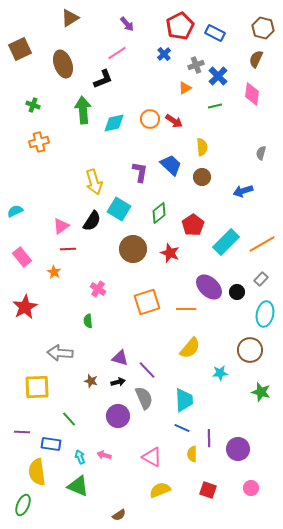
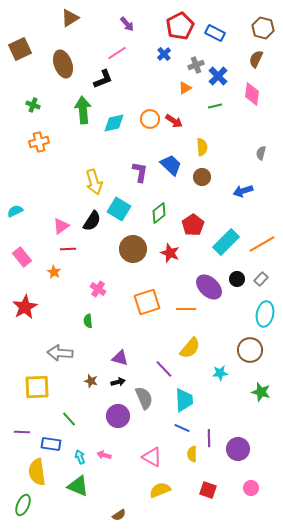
black circle at (237, 292): moved 13 px up
purple line at (147, 370): moved 17 px right, 1 px up
